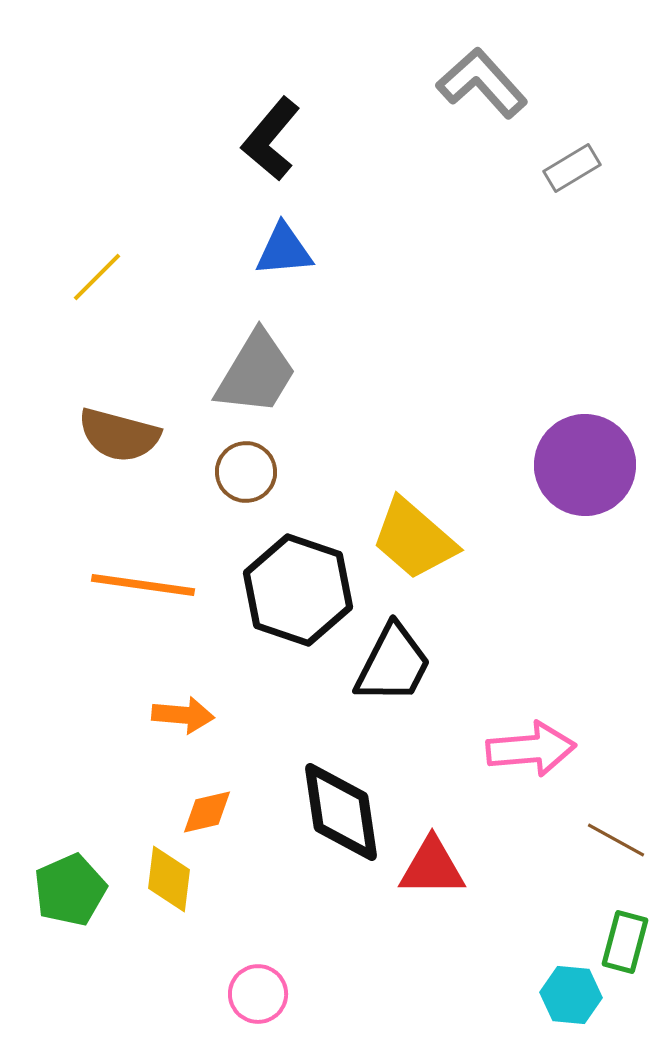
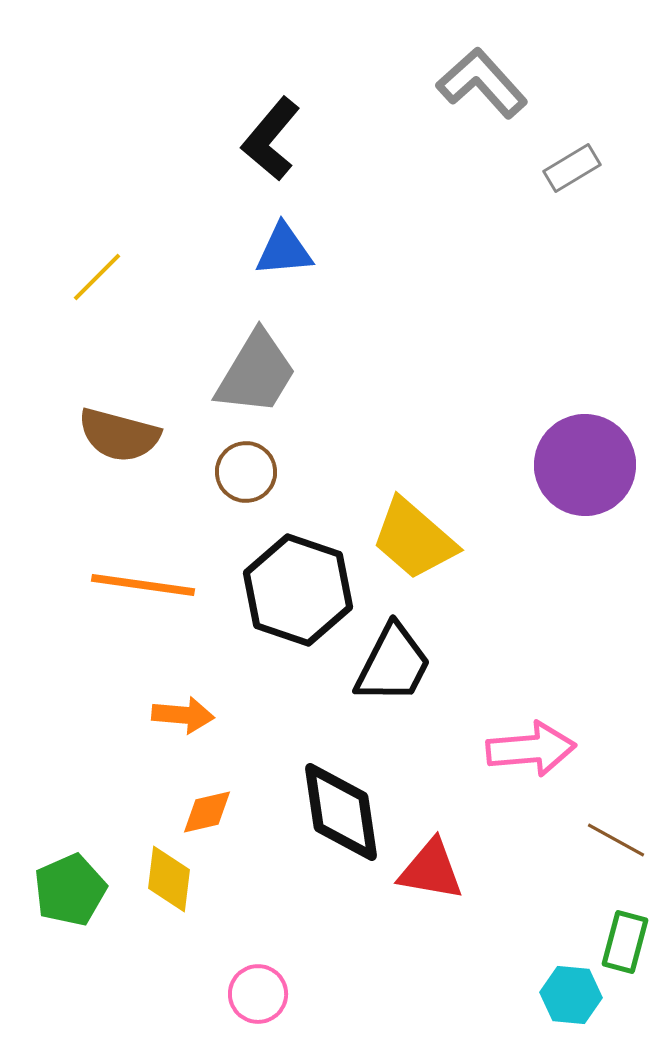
red triangle: moved 1 px left, 3 px down; rotated 10 degrees clockwise
